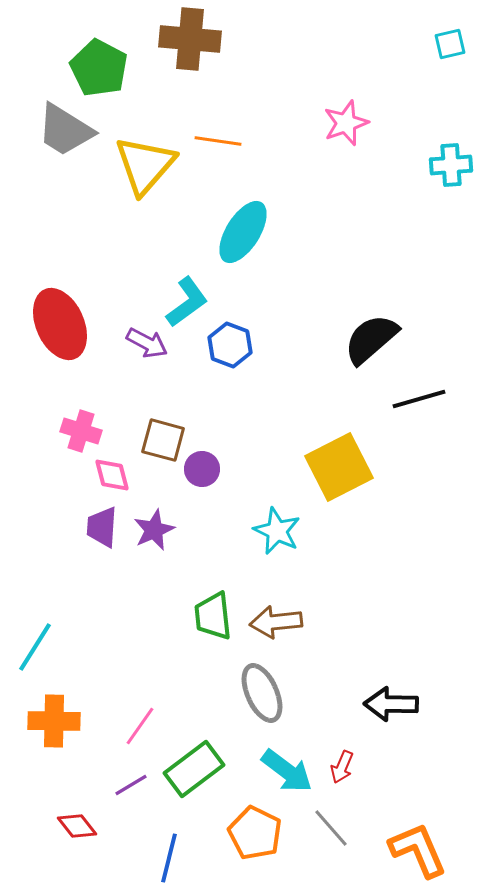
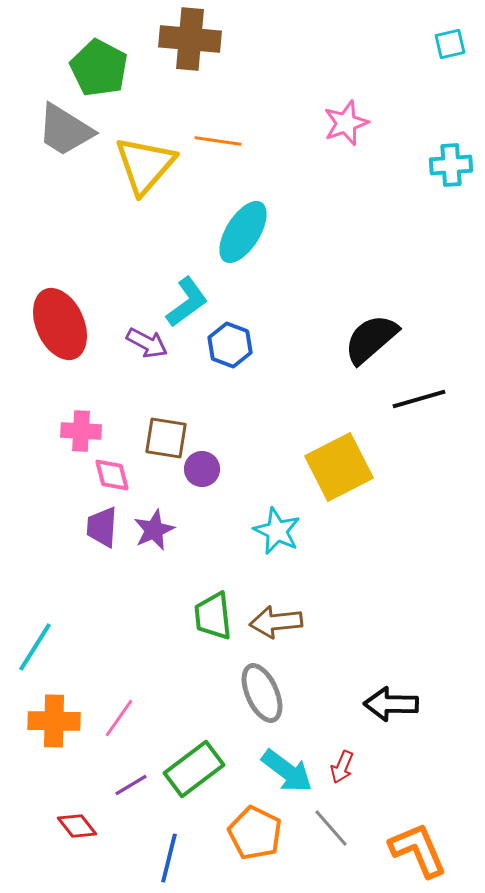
pink cross: rotated 15 degrees counterclockwise
brown square: moved 3 px right, 2 px up; rotated 6 degrees counterclockwise
pink line: moved 21 px left, 8 px up
